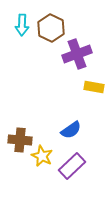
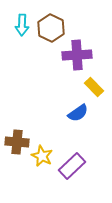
purple cross: moved 1 px down; rotated 16 degrees clockwise
yellow rectangle: rotated 36 degrees clockwise
blue semicircle: moved 7 px right, 17 px up
brown cross: moved 3 px left, 2 px down
